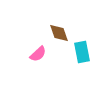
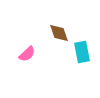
pink semicircle: moved 11 px left
